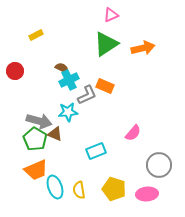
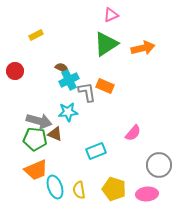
gray L-shape: moved 3 px up; rotated 75 degrees counterclockwise
green pentagon: rotated 25 degrees counterclockwise
